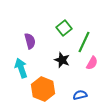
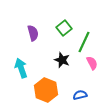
purple semicircle: moved 3 px right, 8 px up
pink semicircle: rotated 56 degrees counterclockwise
orange hexagon: moved 3 px right, 1 px down
